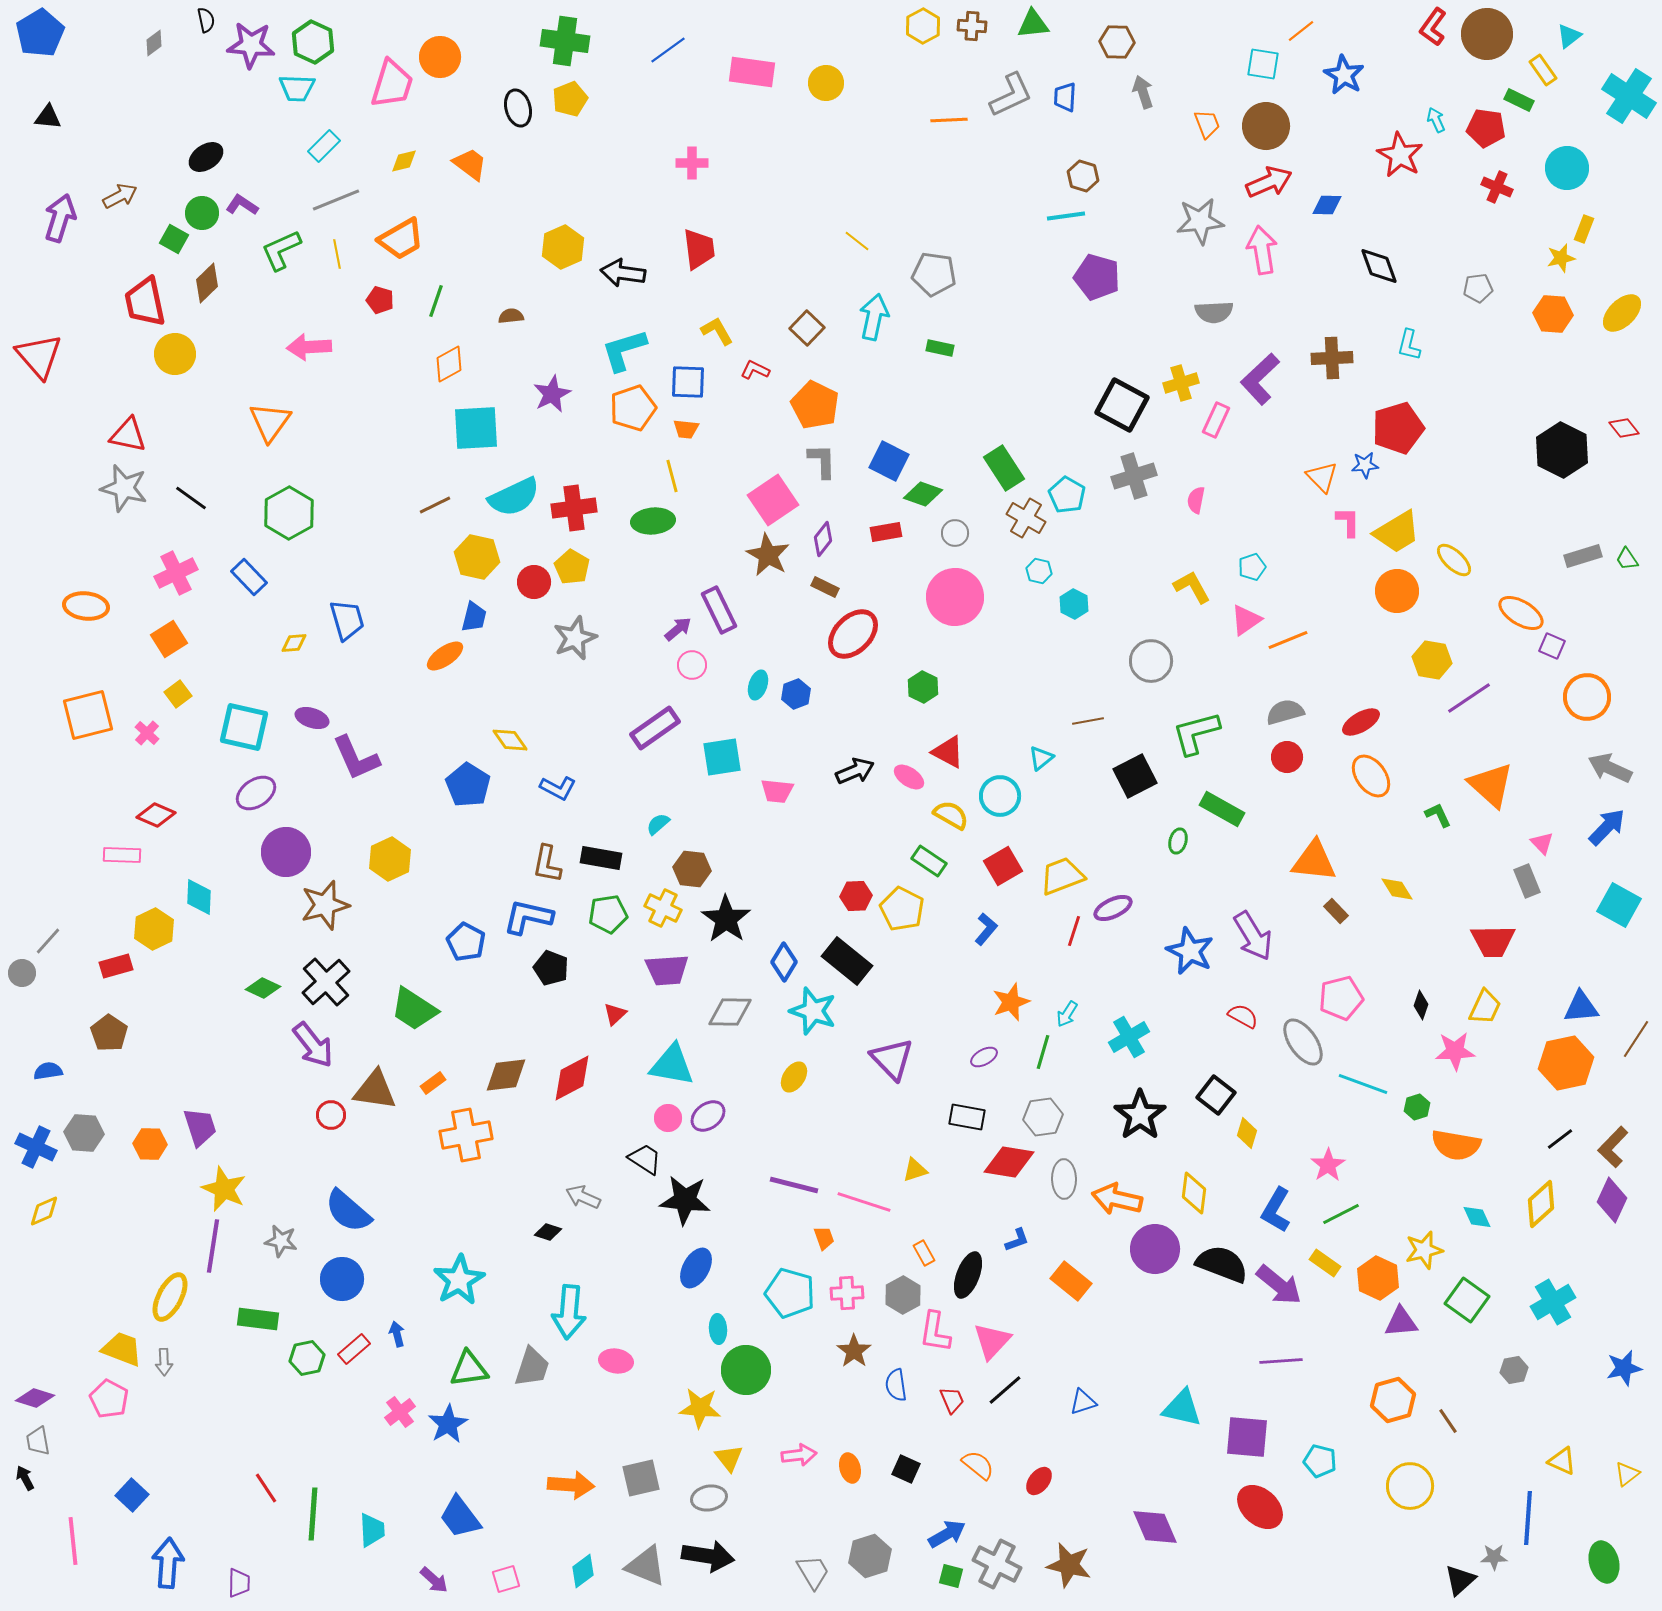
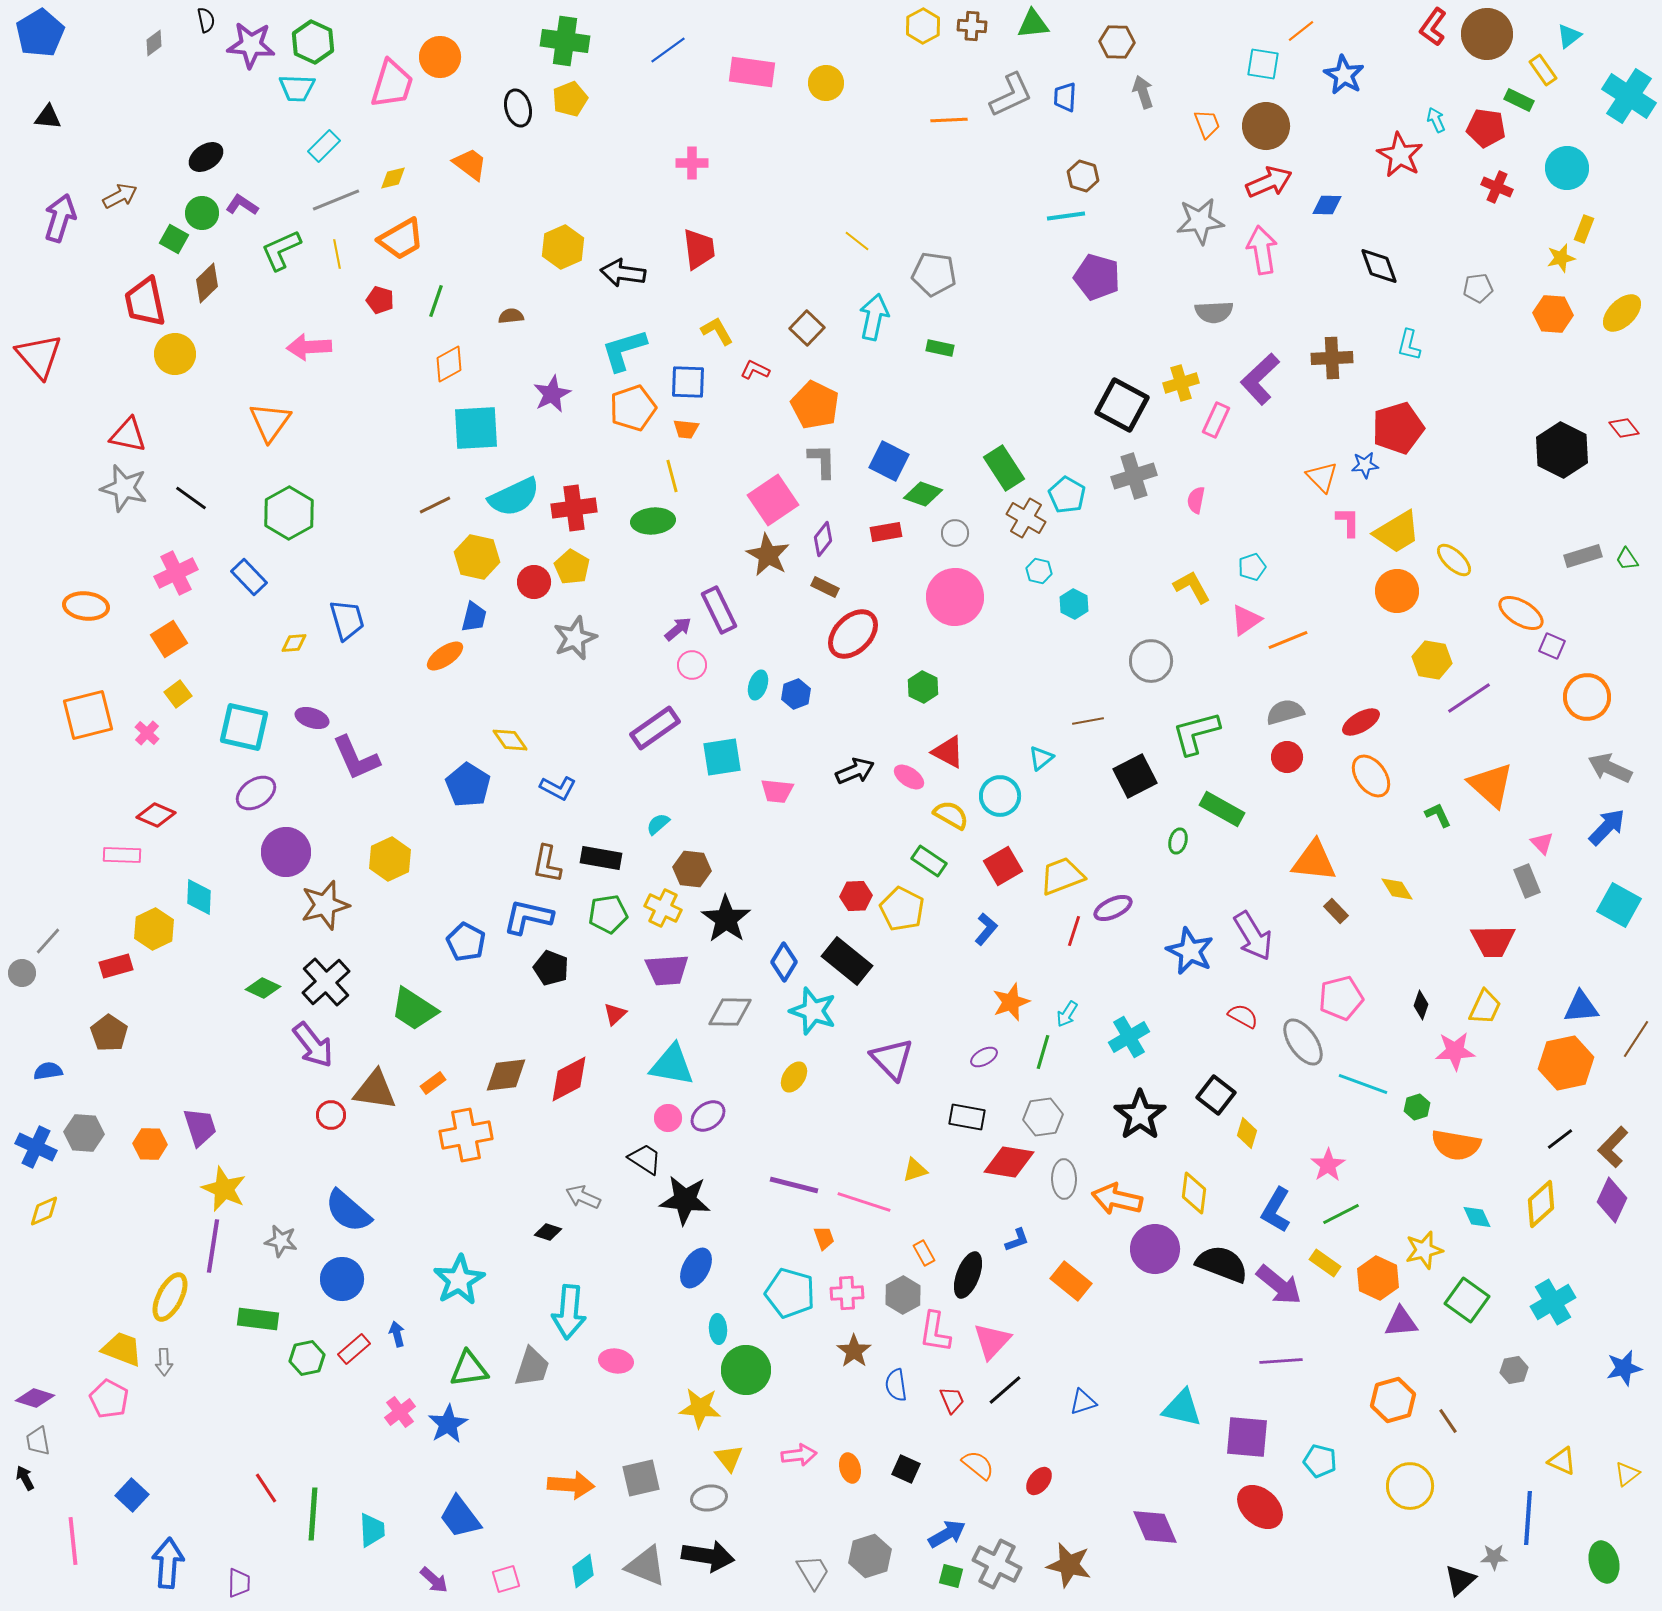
yellow diamond at (404, 161): moved 11 px left, 17 px down
red diamond at (572, 1078): moved 3 px left, 1 px down
